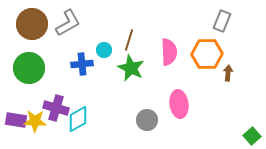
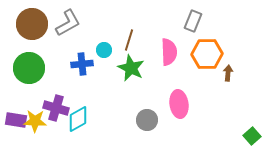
gray rectangle: moved 29 px left
